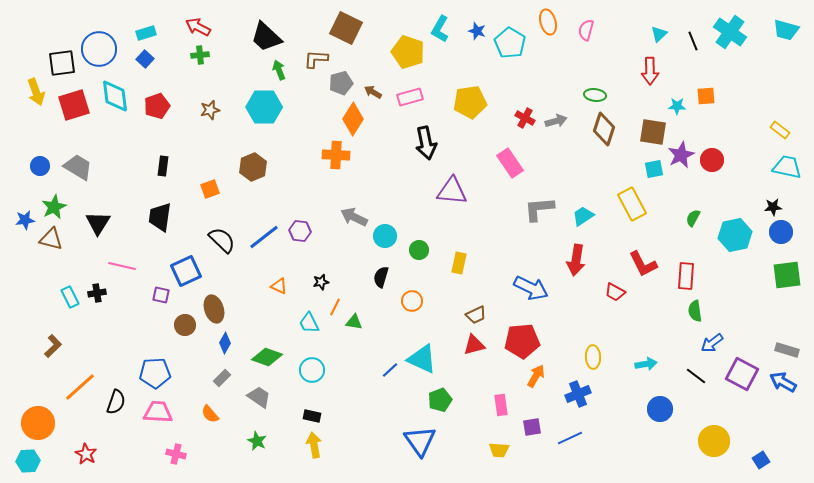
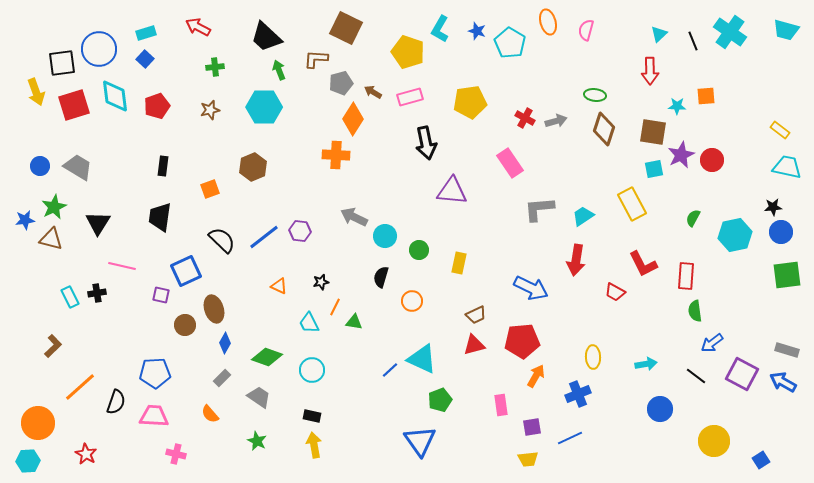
green cross at (200, 55): moved 15 px right, 12 px down
pink trapezoid at (158, 412): moved 4 px left, 4 px down
yellow trapezoid at (499, 450): moved 29 px right, 9 px down; rotated 10 degrees counterclockwise
